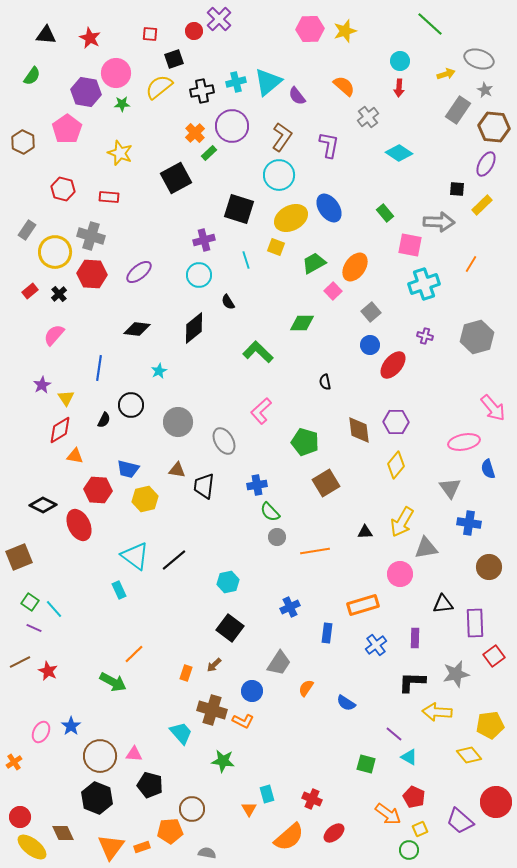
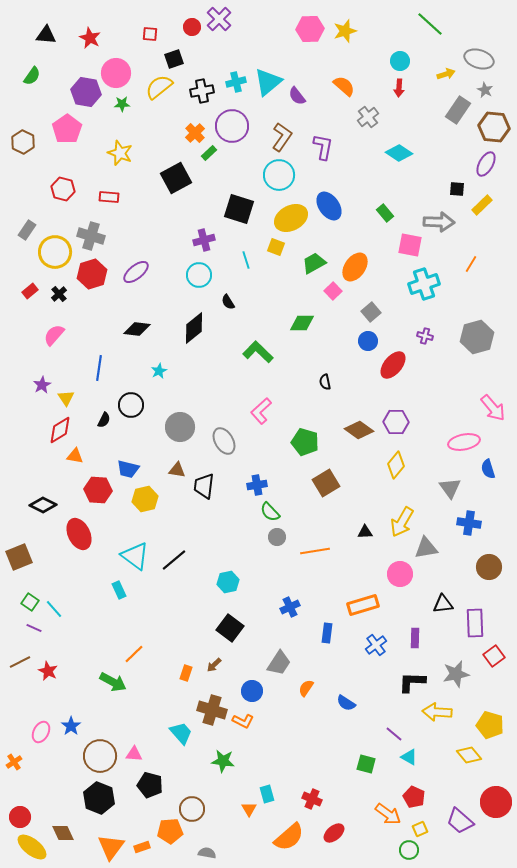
red circle at (194, 31): moved 2 px left, 4 px up
purple L-shape at (329, 145): moved 6 px left, 2 px down
blue ellipse at (329, 208): moved 2 px up
purple ellipse at (139, 272): moved 3 px left
red hexagon at (92, 274): rotated 20 degrees counterclockwise
blue circle at (370, 345): moved 2 px left, 4 px up
gray circle at (178, 422): moved 2 px right, 5 px down
brown diamond at (359, 430): rotated 48 degrees counterclockwise
red ellipse at (79, 525): moved 9 px down
yellow pentagon at (490, 725): rotated 24 degrees clockwise
black hexagon at (97, 798): moved 2 px right
